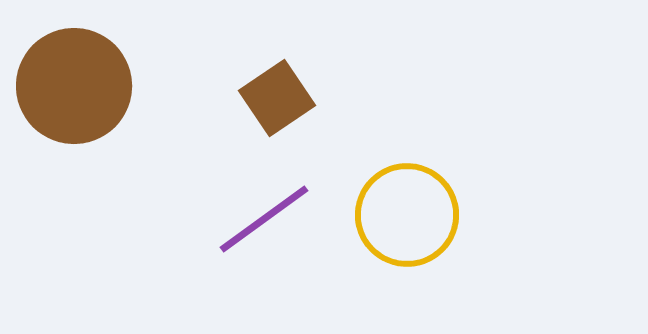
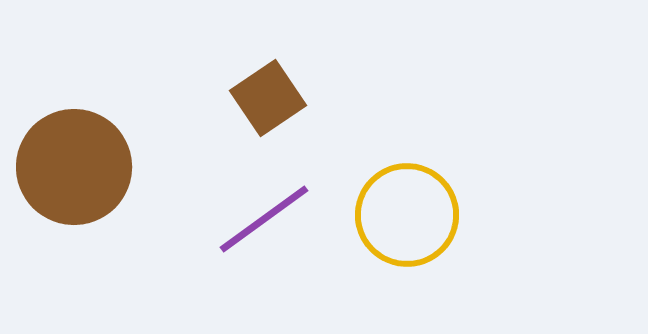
brown circle: moved 81 px down
brown square: moved 9 px left
